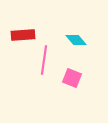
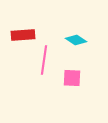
cyan diamond: rotated 15 degrees counterclockwise
pink square: rotated 18 degrees counterclockwise
